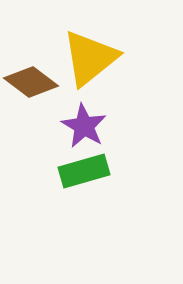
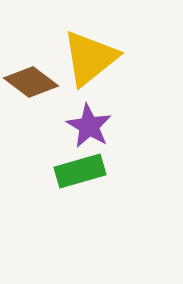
purple star: moved 5 px right
green rectangle: moved 4 px left
